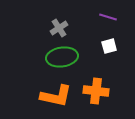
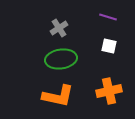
white square: rotated 28 degrees clockwise
green ellipse: moved 1 px left, 2 px down
orange cross: moved 13 px right; rotated 20 degrees counterclockwise
orange L-shape: moved 2 px right
